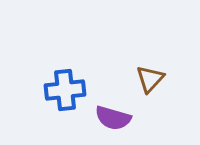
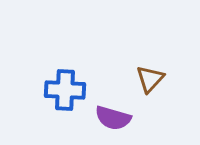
blue cross: rotated 9 degrees clockwise
